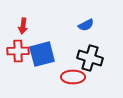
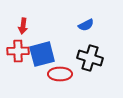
red ellipse: moved 13 px left, 3 px up
